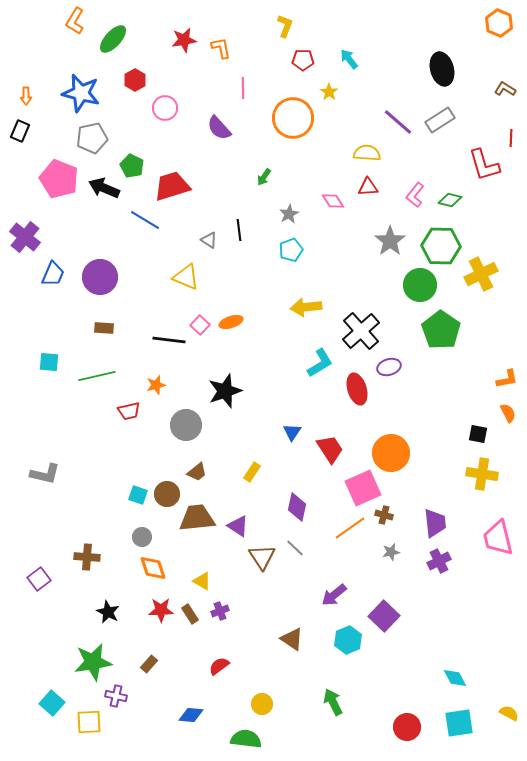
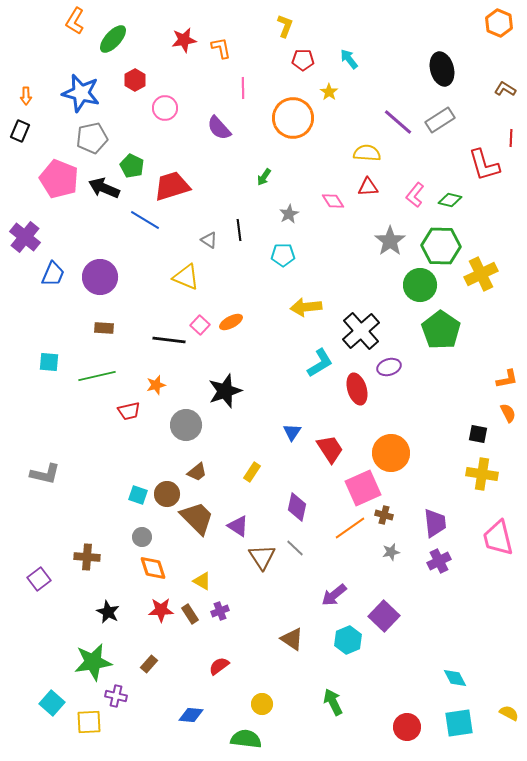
cyan pentagon at (291, 250): moved 8 px left, 5 px down; rotated 20 degrees clockwise
orange ellipse at (231, 322): rotated 10 degrees counterclockwise
brown trapezoid at (197, 518): rotated 51 degrees clockwise
